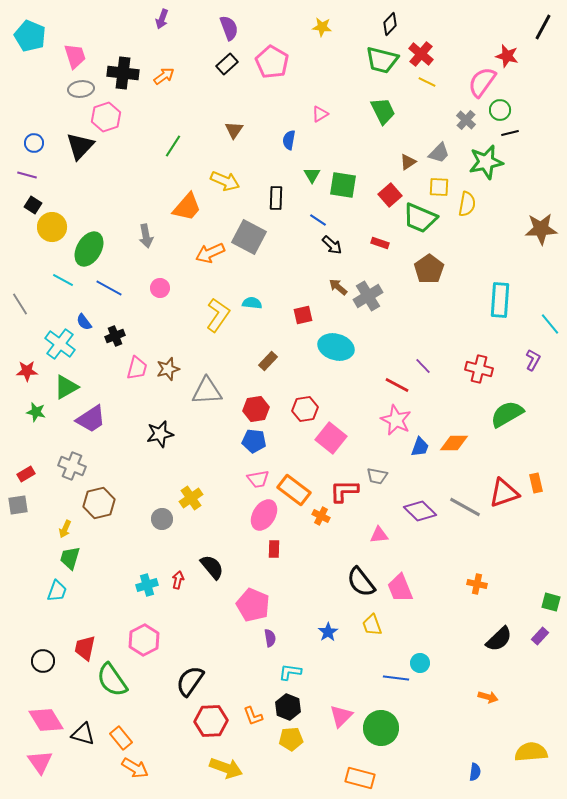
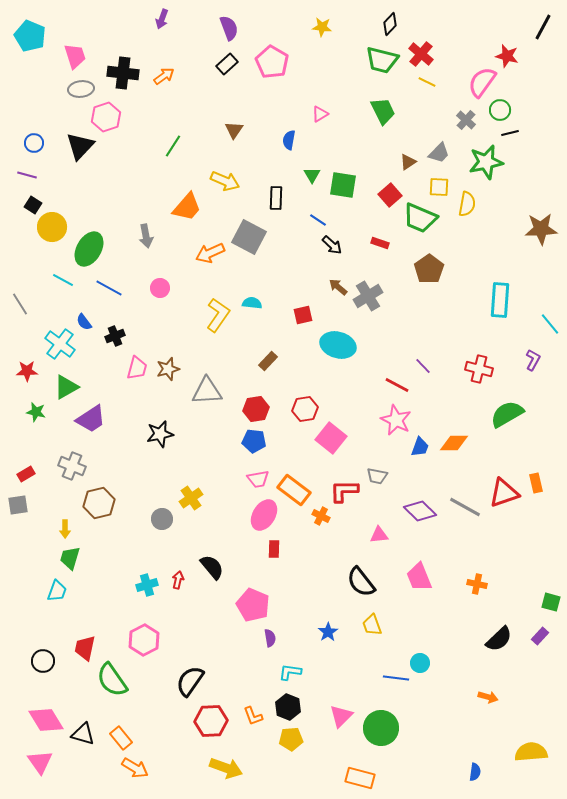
cyan ellipse at (336, 347): moved 2 px right, 2 px up
yellow arrow at (65, 529): rotated 24 degrees counterclockwise
pink trapezoid at (400, 588): moved 19 px right, 11 px up
